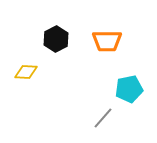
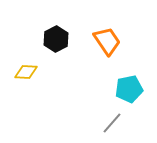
orange trapezoid: rotated 124 degrees counterclockwise
gray line: moved 9 px right, 5 px down
